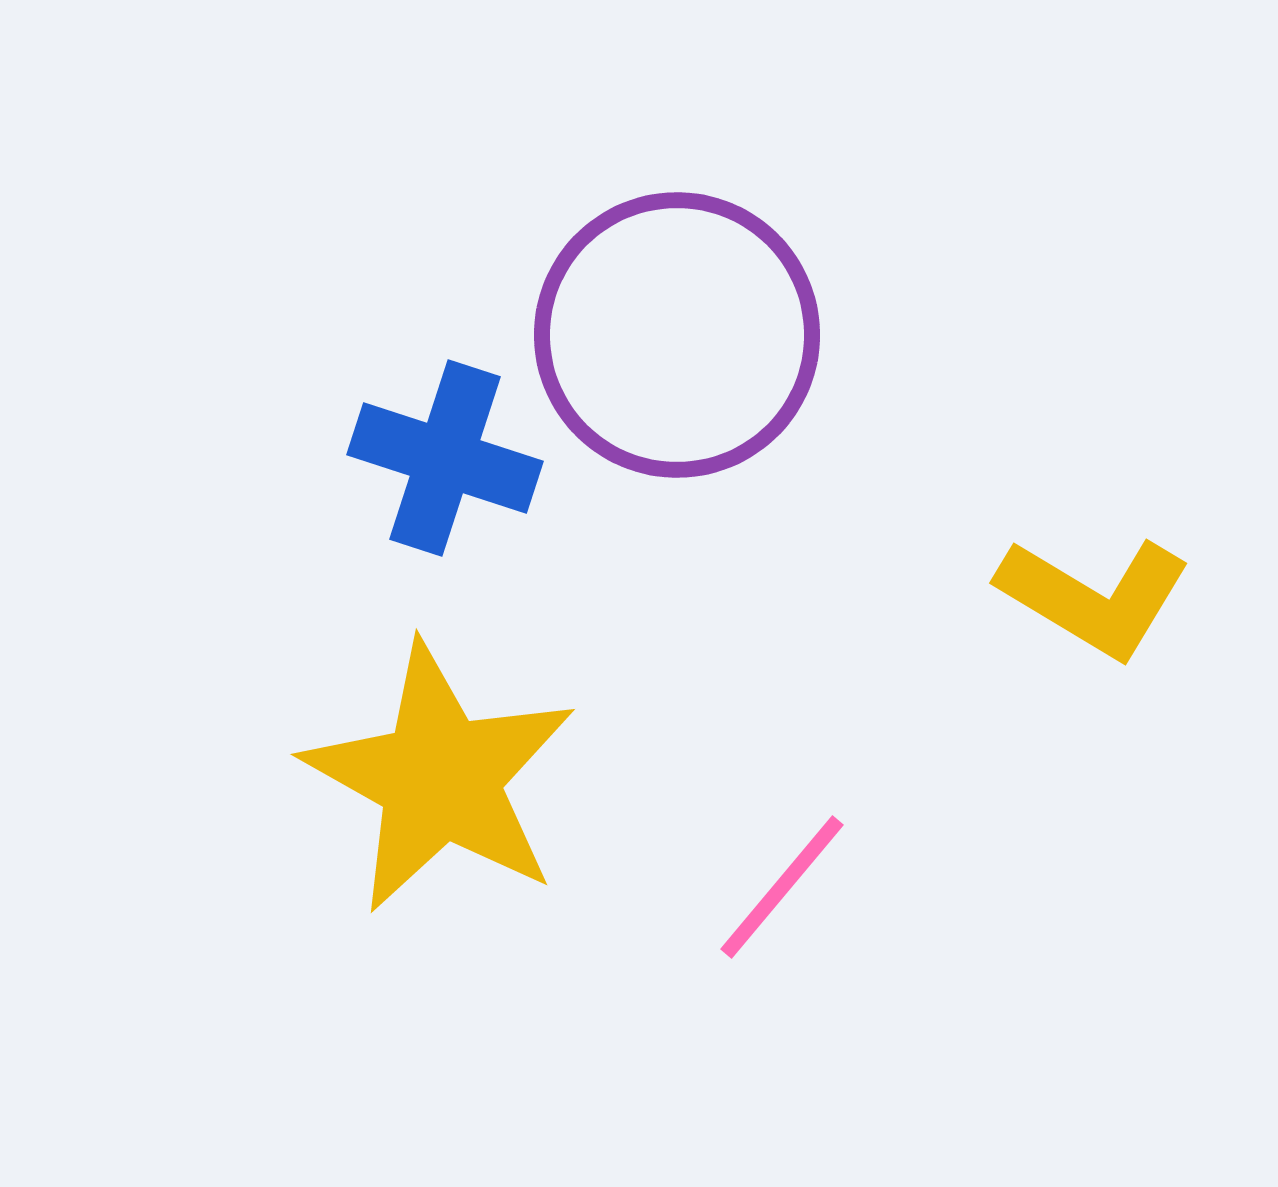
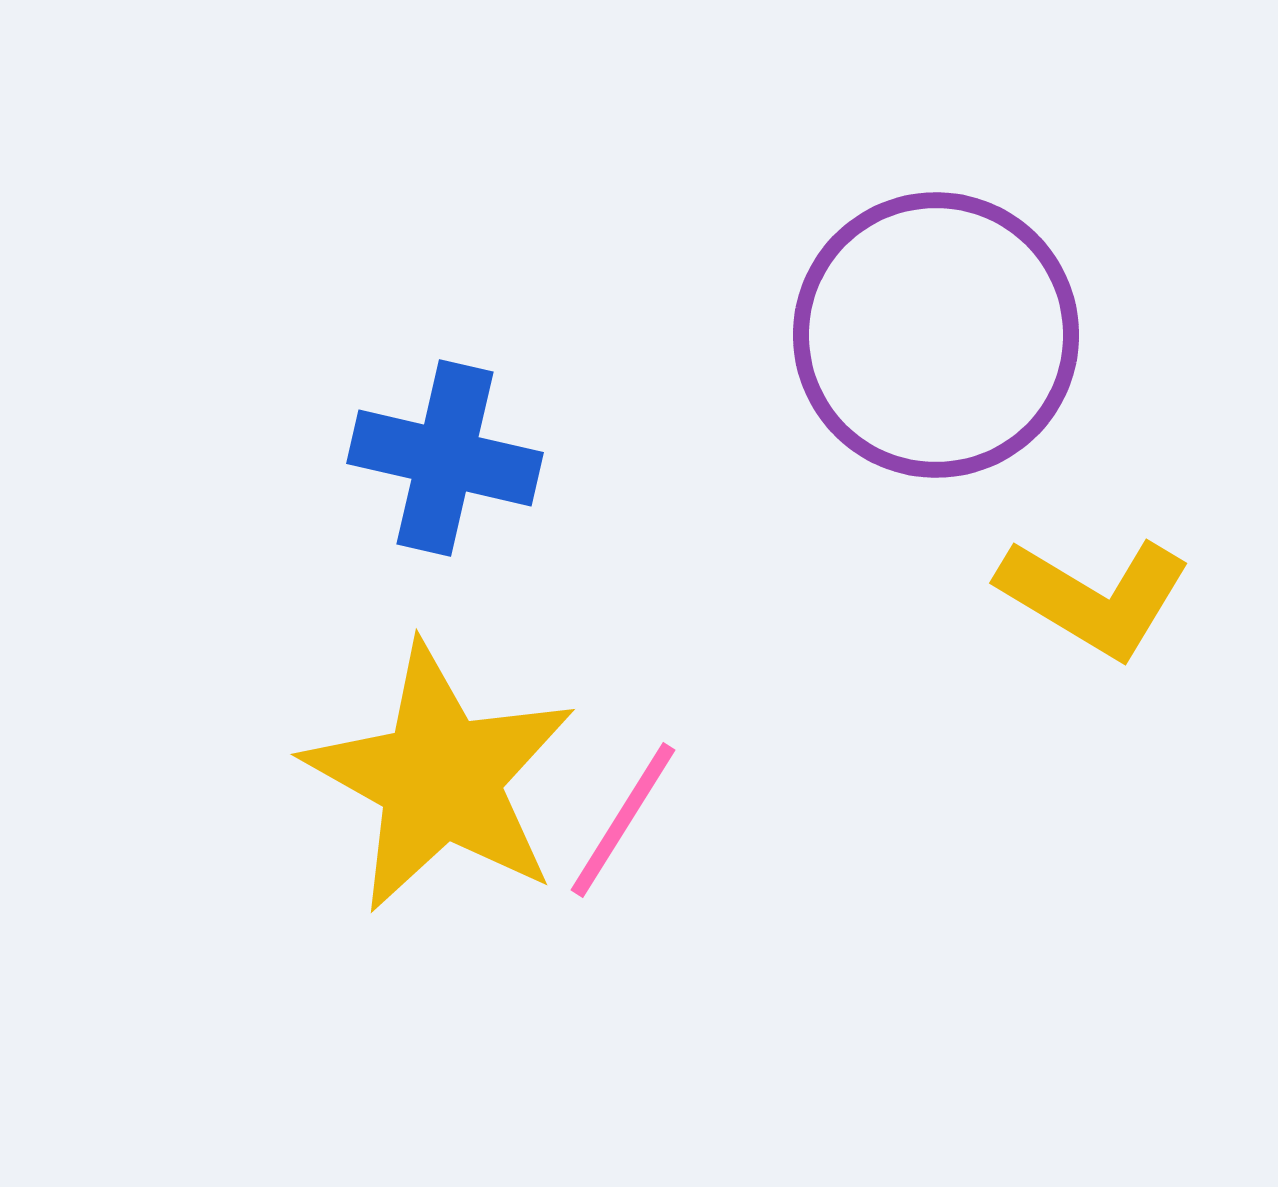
purple circle: moved 259 px right
blue cross: rotated 5 degrees counterclockwise
pink line: moved 159 px left, 67 px up; rotated 8 degrees counterclockwise
